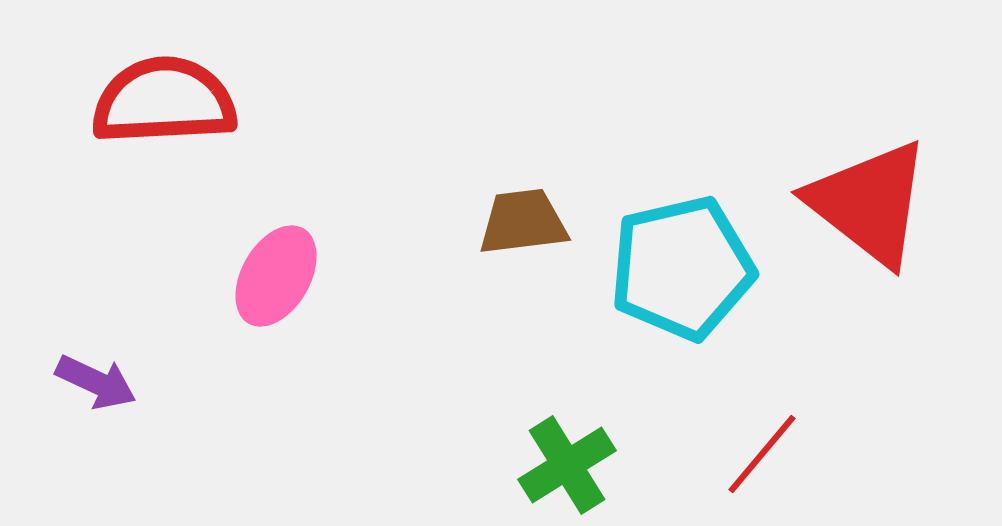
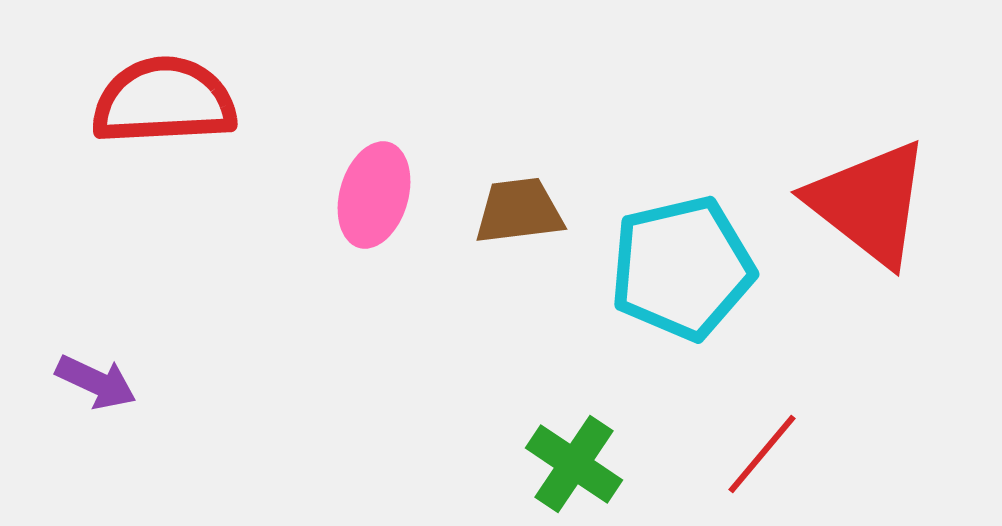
brown trapezoid: moved 4 px left, 11 px up
pink ellipse: moved 98 px right, 81 px up; rotated 14 degrees counterclockwise
green cross: moved 7 px right, 1 px up; rotated 24 degrees counterclockwise
